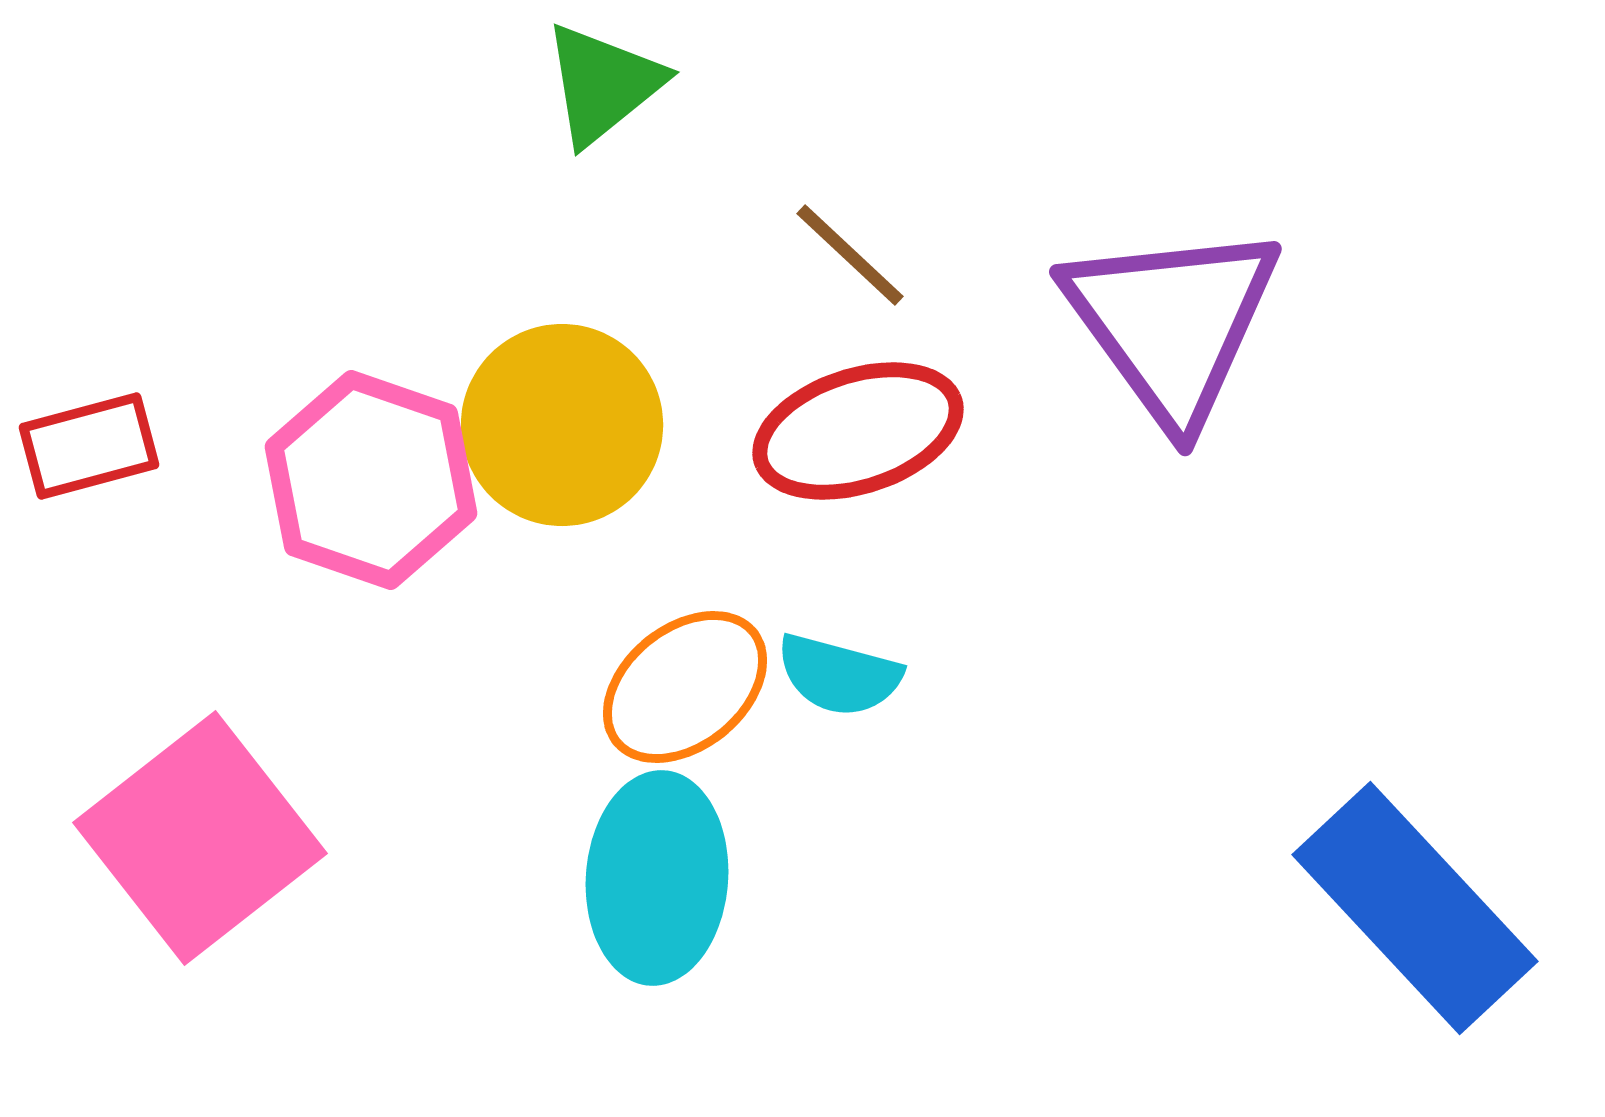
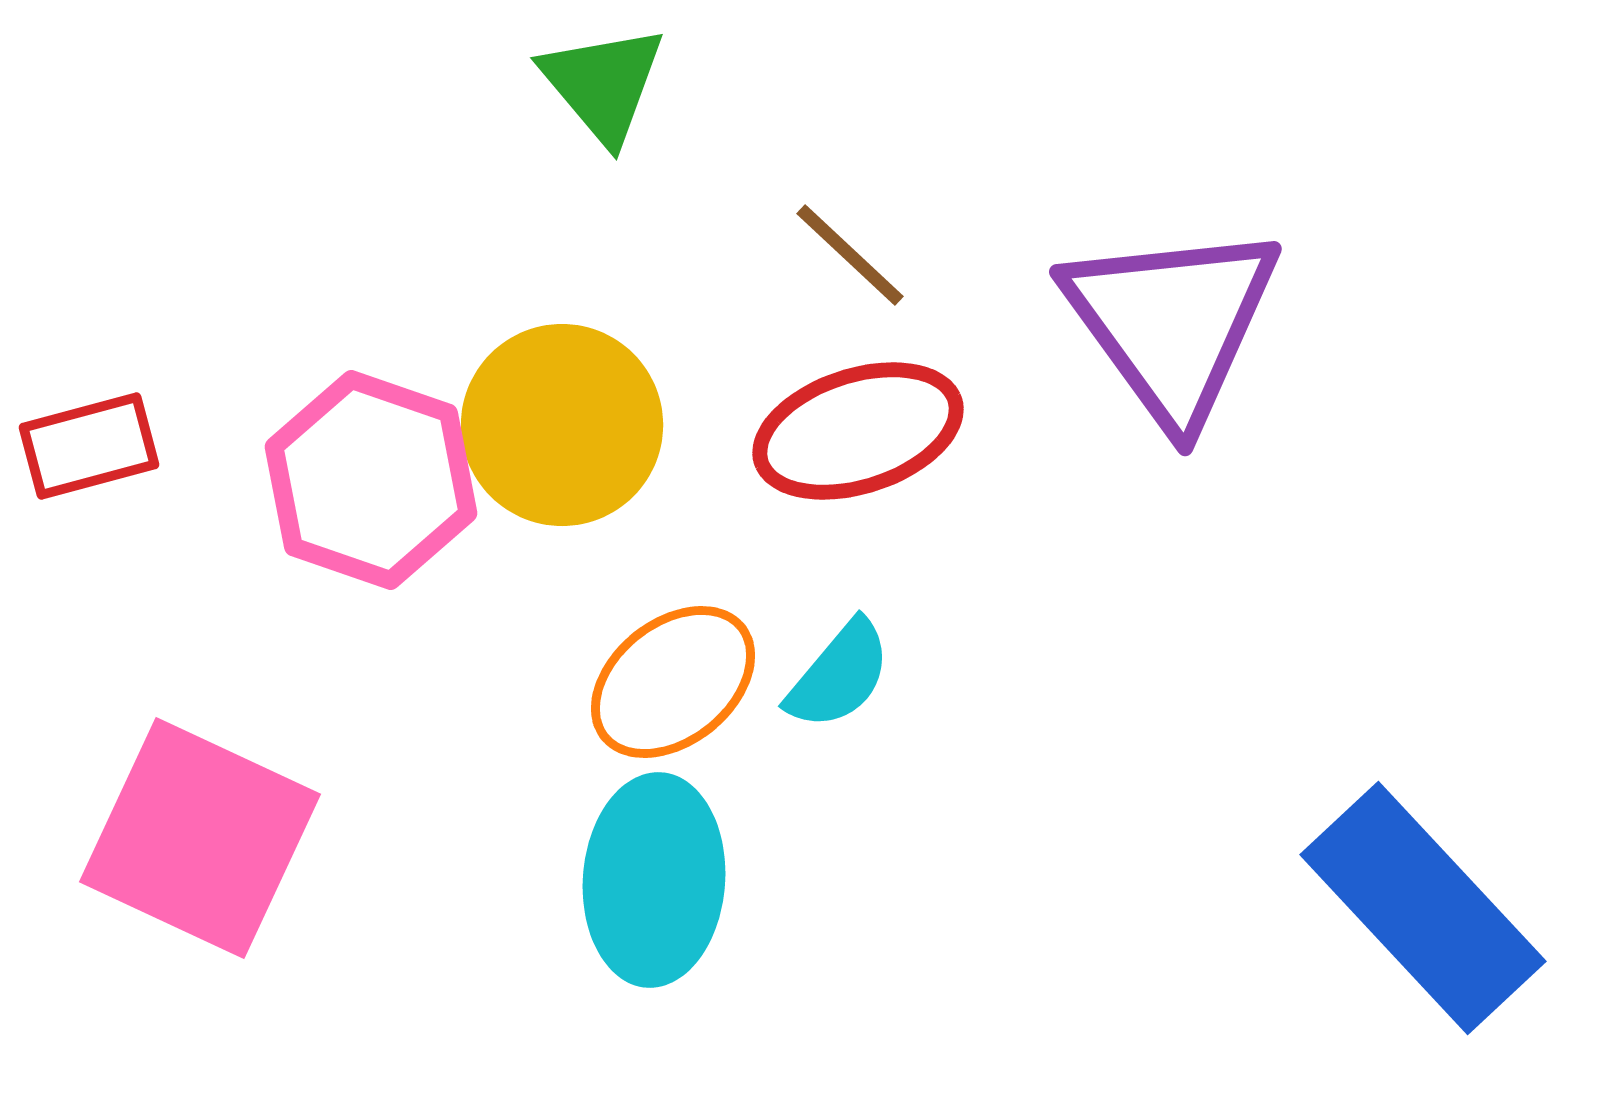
green triangle: rotated 31 degrees counterclockwise
cyan semicircle: rotated 65 degrees counterclockwise
orange ellipse: moved 12 px left, 5 px up
pink square: rotated 27 degrees counterclockwise
cyan ellipse: moved 3 px left, 2 px down
blue rectangle: moved 8 px right
